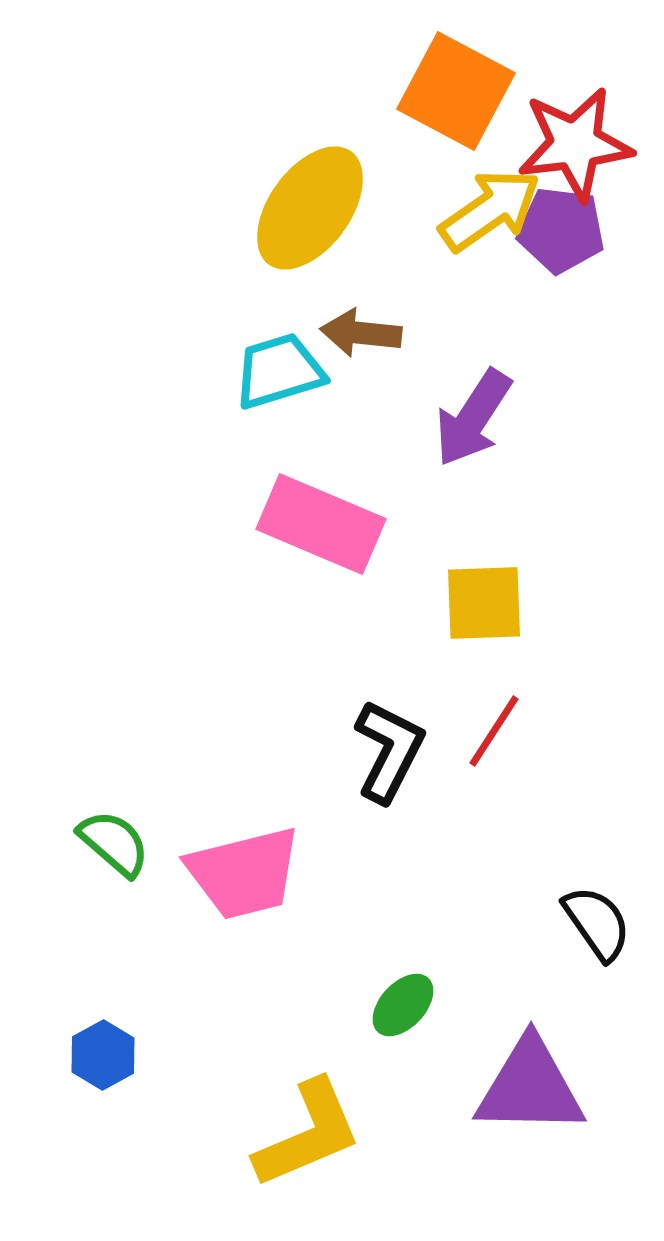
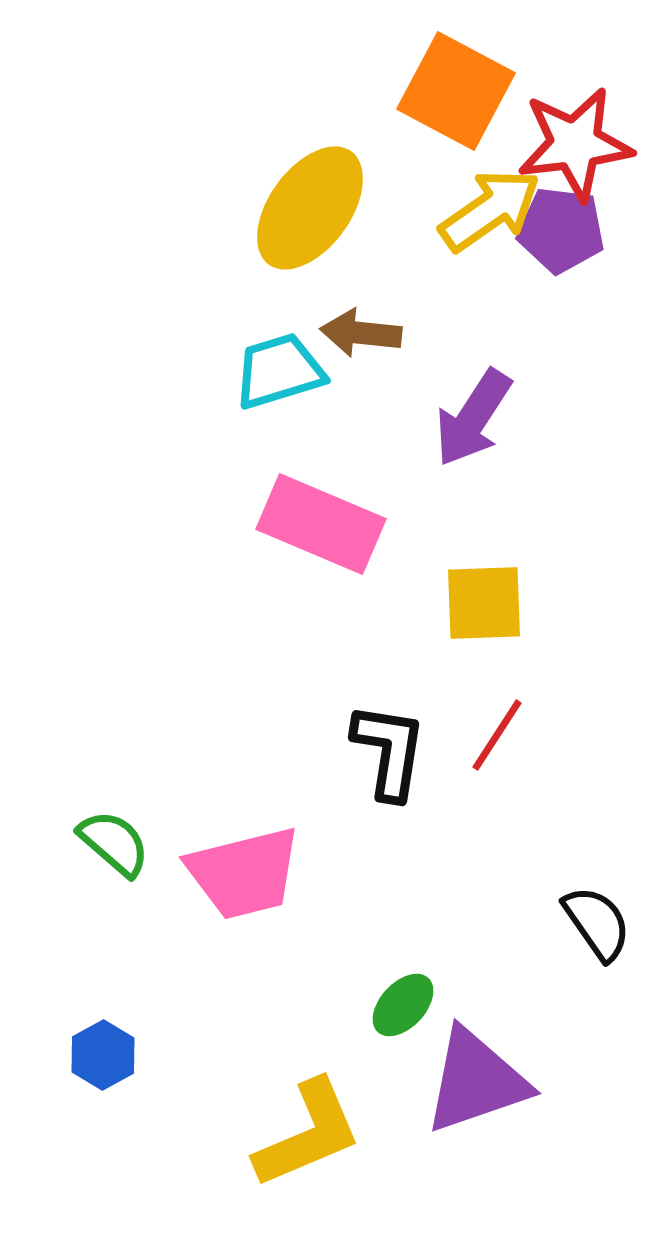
red line: moved 3 px right, 4 px down
black L-shape: rotated 18 degrees counterclockwise
purple triangle: moved 54 px left, 6 px up; rotated 20 degrees counterclockwise
